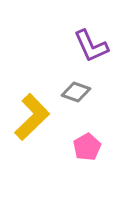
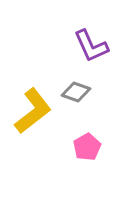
yellow L-shape: moved 1 px right, 6 px up; rotated 6 degrees clockwise
